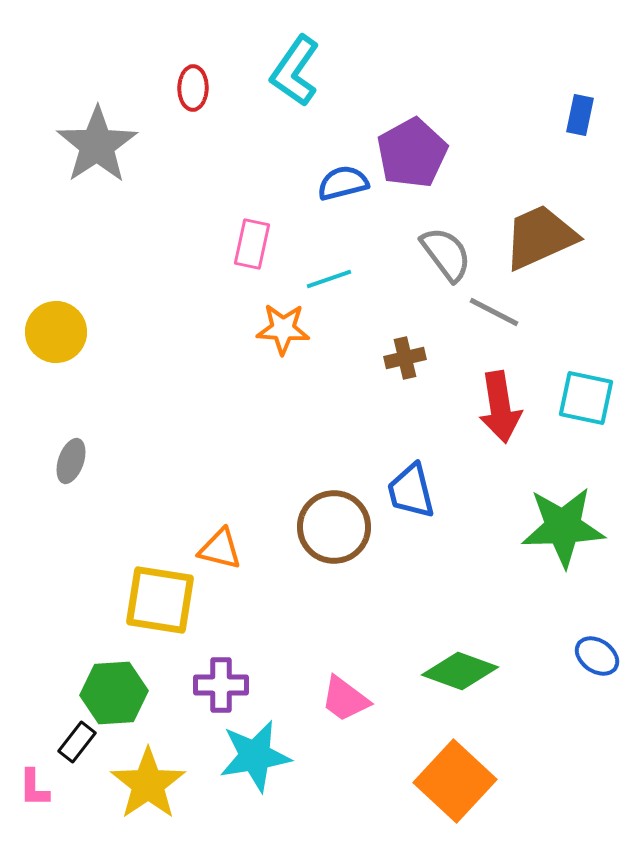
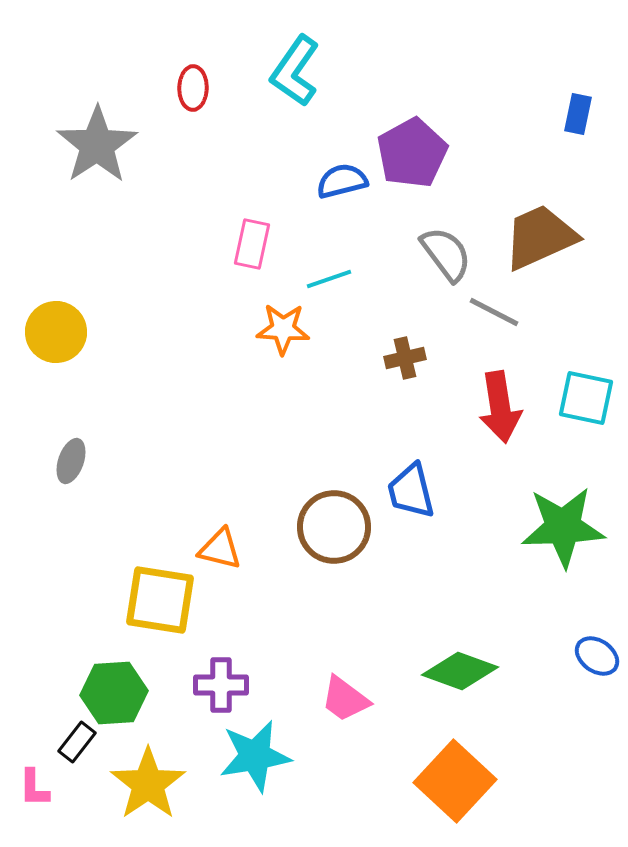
blue rectangle: moved 2 px left, 1 px up
blue semicircle: moved 1 px left, 2 px up
